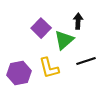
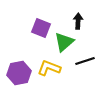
purple square: rotated 24 degrees counterclockwise
green triangle: moved 2 px down
black line: moved 1 px left
yellow L-shape: rotated 125 degrees clockwise
